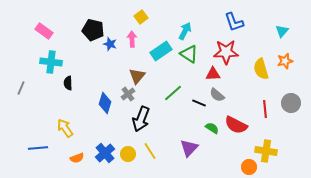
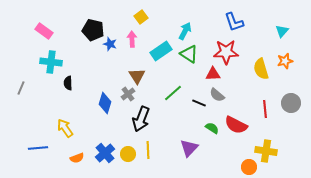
brown triangle: rotated 12 degrees counterclockwise
yellow line: moved 2 px left, 1 px up; rotated 30 degrees clockwise
